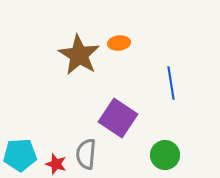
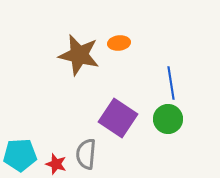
brown star: rotated 18 degrees counterclockwise
green circle: moved 3 px right, 36 px up
